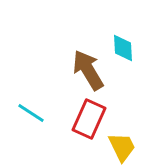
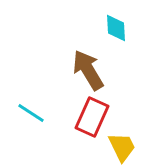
cyan diamond: moved 7 px left, 20 px up
red rectangle: moved 3 px right, 2 px up
